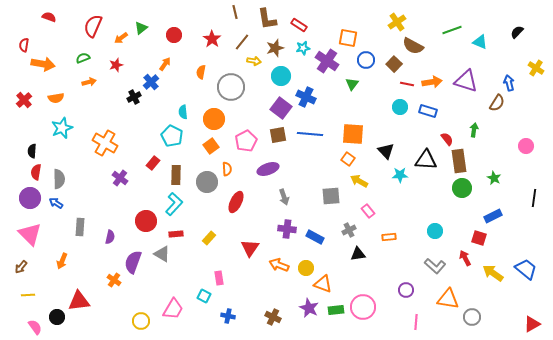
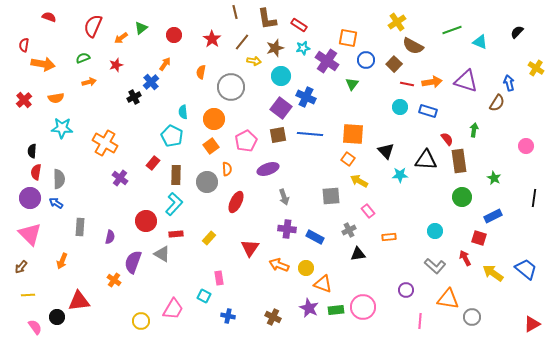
cyan star at (62, 128): rotated 25 degrees clockwise
green circle at (462, 188): moved 9 px down
pink line at (416, 322): moved 4 px right, 1 px up
